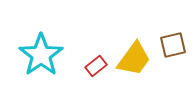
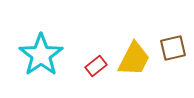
brown square: moved 3 px down
yellow trapezoid: rotated 9 degrees counterclockwise
